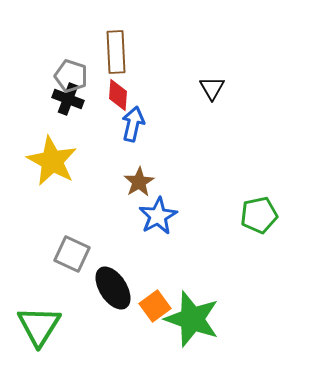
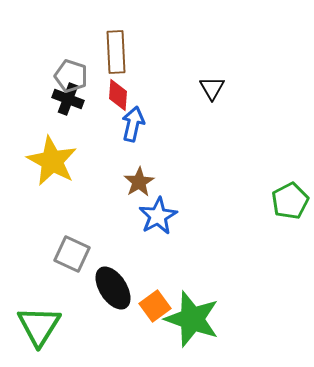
green pentagon: moved 31 px right, 14 px up; rotated 15 degrees counterclockwise
